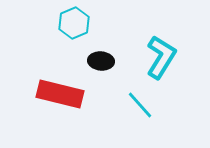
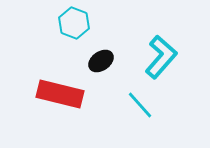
cyan hexagon: rotated 16 degrees counterclockwise
cyan L-shape: rotated 9 degrees clockwise
black ellipse: rotated 40 degrees counterclockwise
